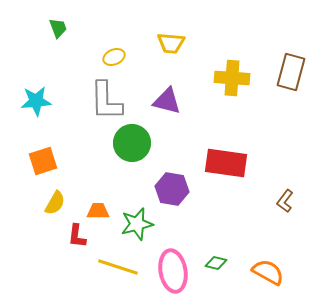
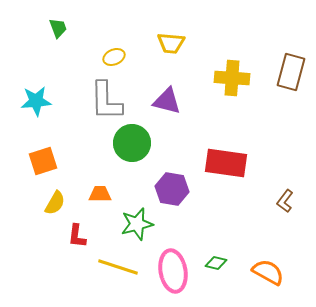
orange trapezoid: moved 2 px right, 17 px up
